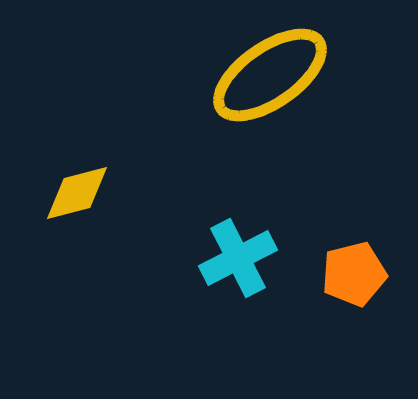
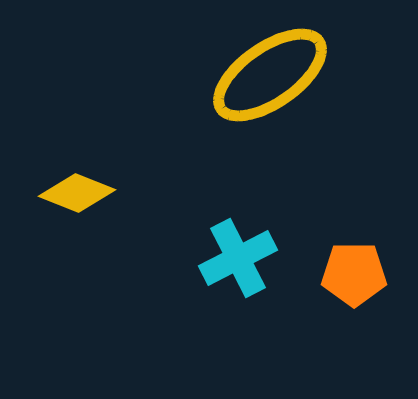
yellow diamond: rotated 36 degrees clockwise
orange pentagon: rotated 14 degrees clockwise
